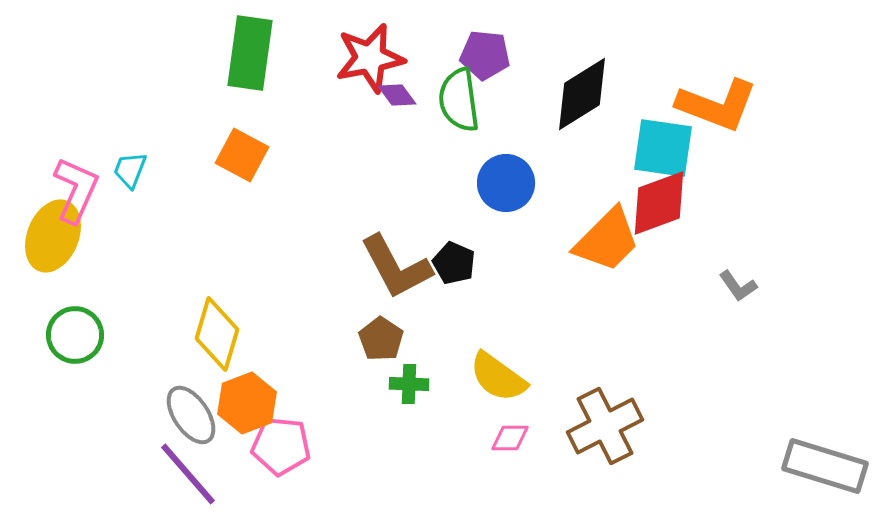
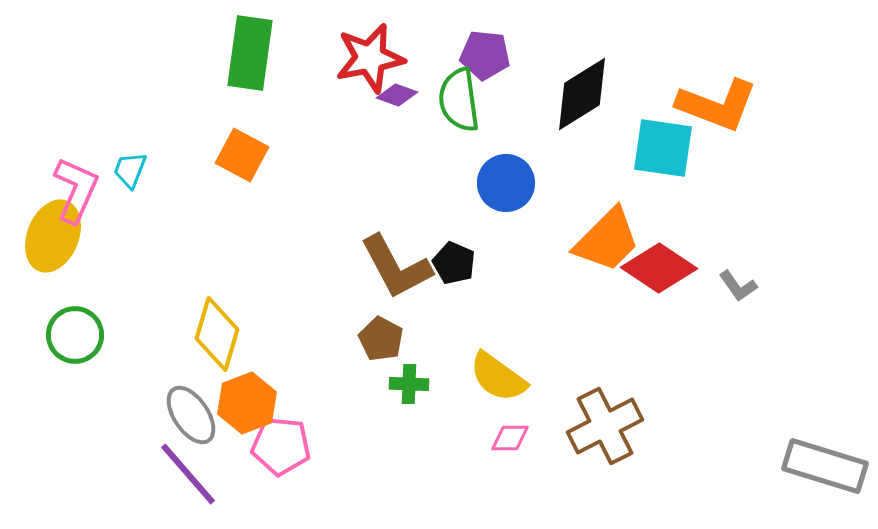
purple diamond: rotated 33 degrees counterclockwise
red diamond: moved 65 px down; rotated 54 degrees clockwise
brown pentagon: rotated 6 degrees counterclockwise
